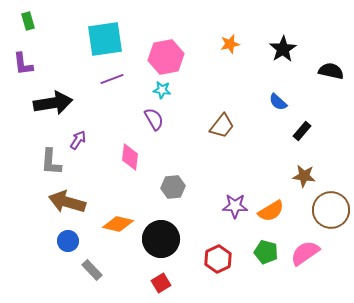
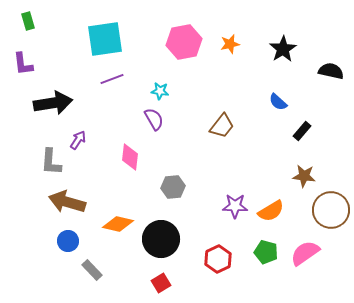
pink hexagon: moved 18 px right, 15 px up
cyan star: moved 2 px left, 1 px down
